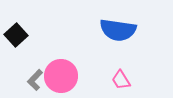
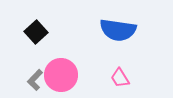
black square: moved 20 px right, 3 px up
pink circle: moved 1 px up
pink trapezoid: moved 1 px left, 2 px up
